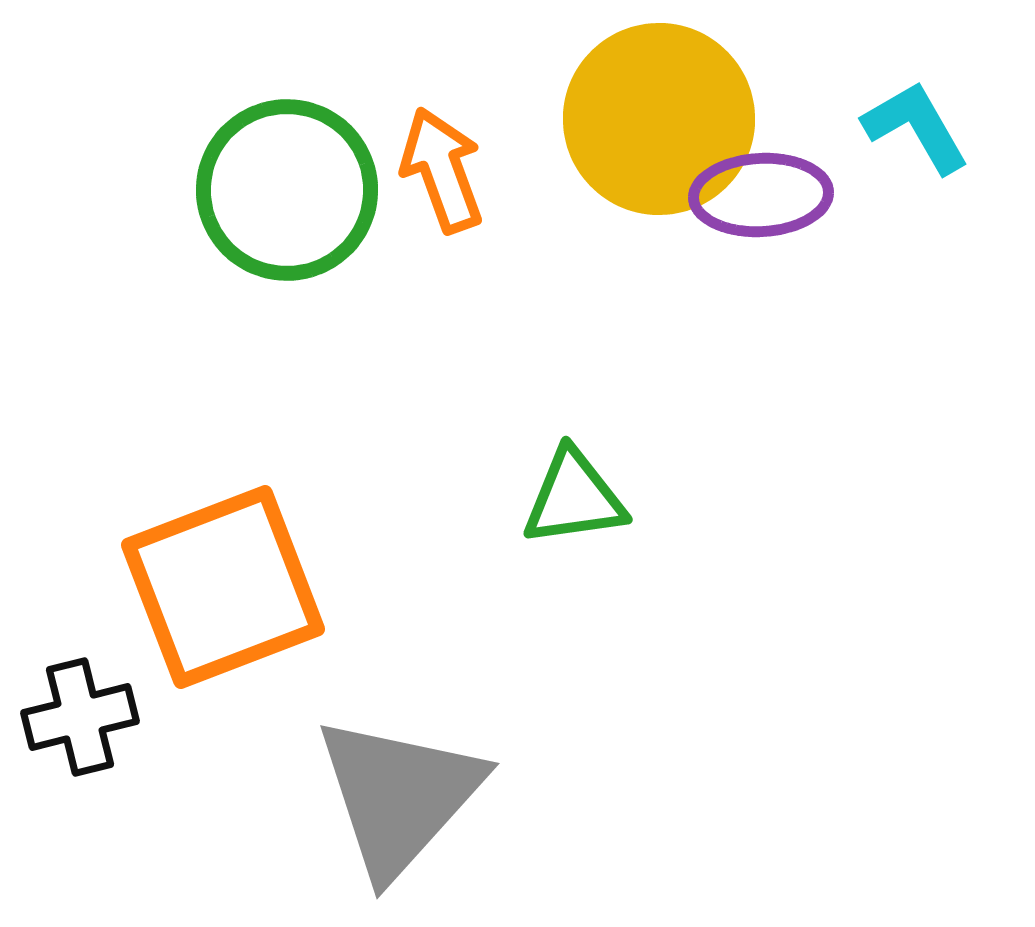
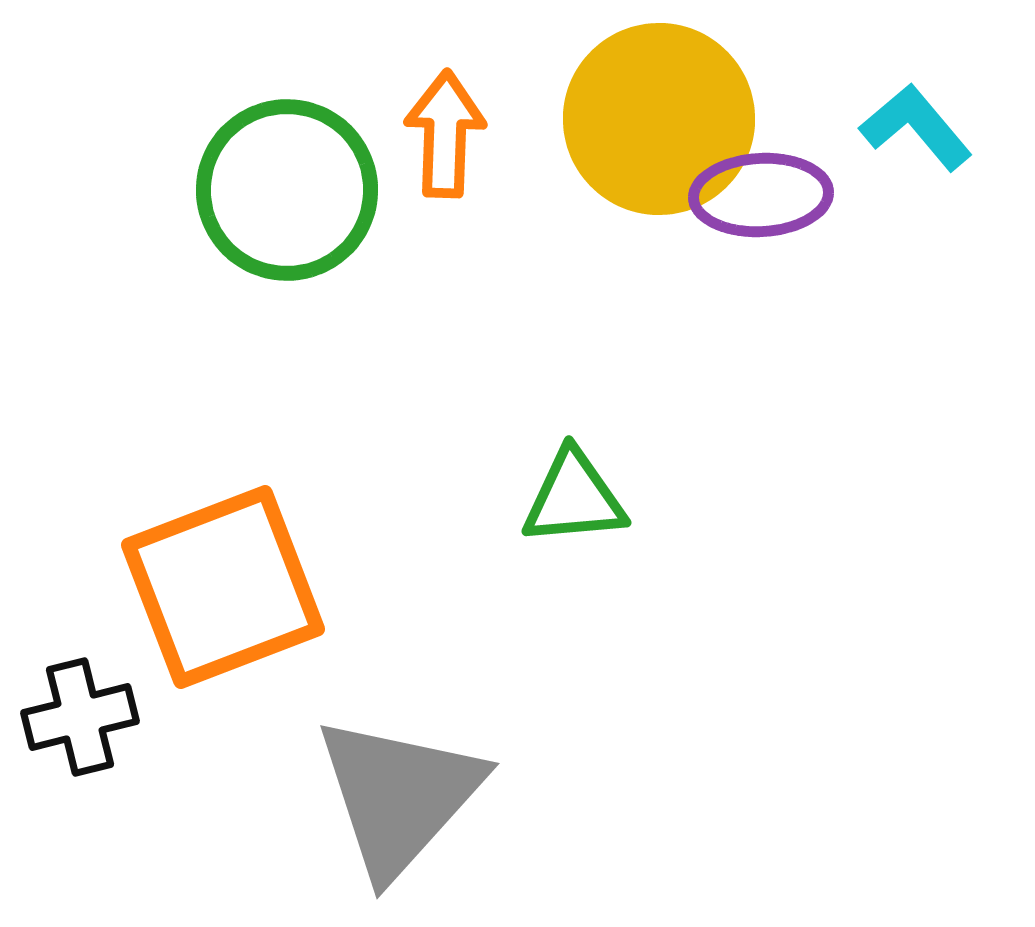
cyan L-shape: rotated 10 degrees counterclockwise
orange arrow: moved 3 px right, 36 px up; rotated 22 degrees clockwise
green triangle: rotated 3 degrees clockwise
